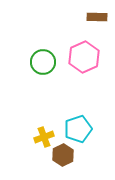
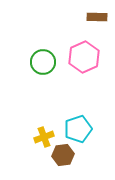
brown hexagon: rotated 20 degrees clockwise
